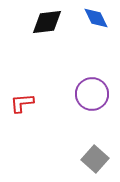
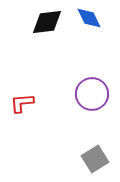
blue diamond: moved 7 px left
gray square: rotated 16 degrees clockwise
